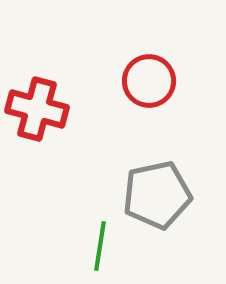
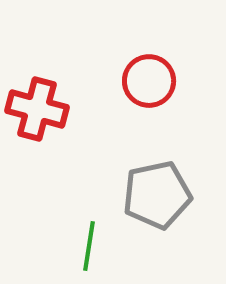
green line: moved 11 px left
